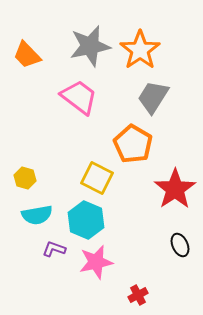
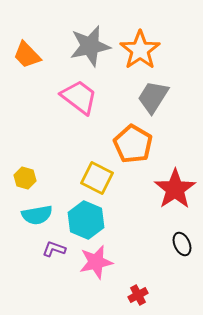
black ellipse: moved 2 px right, 1 px up
